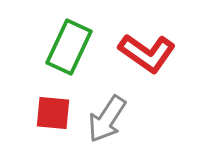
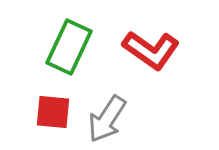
red L-shape: moved 4 px right, 3 px up
red square: moved 1 px up
